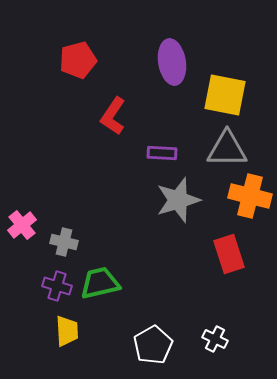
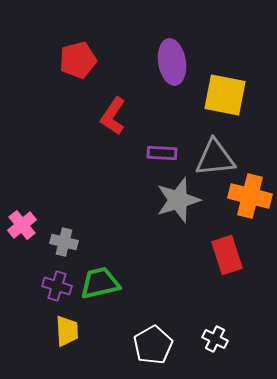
gray triangle: moved 12 px left, 9 px down; rotated 6 degrees counterclockwise
red rectangle: moved 2 px left, 1 px down
